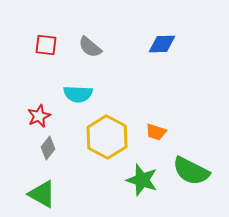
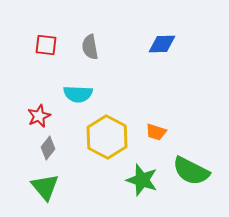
gray semicircle: rotated 40 degrees clockwise
green triangle: moved 3 px right, 7 px up; rotated 20 degrees clockwise
